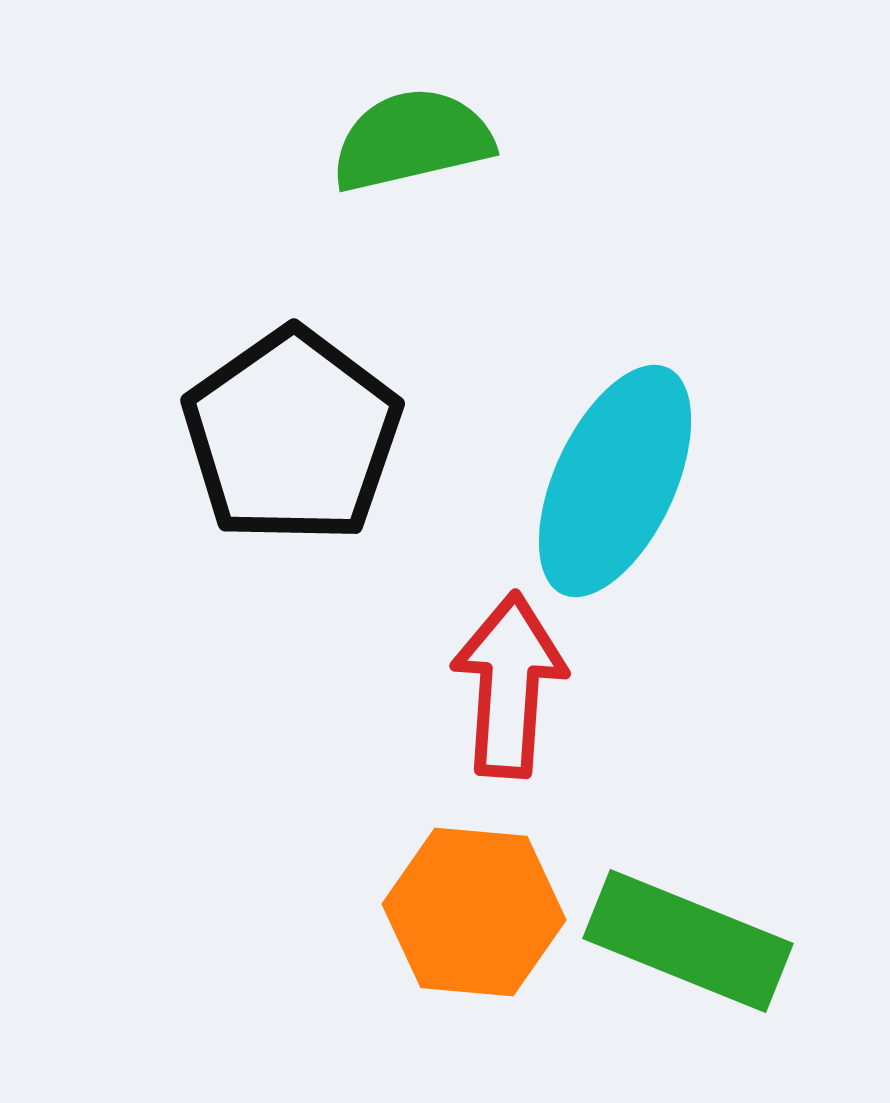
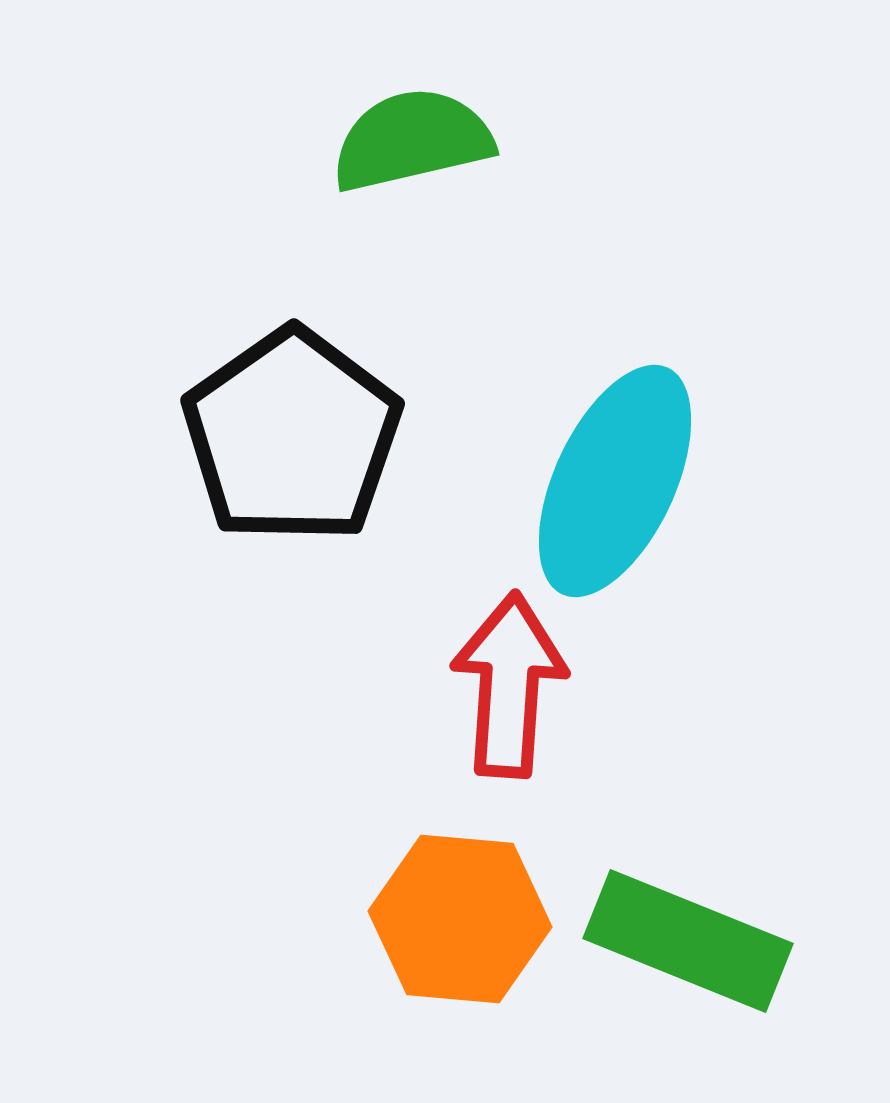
orange hexagon: moved 14 px left, 7 px down
